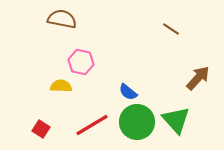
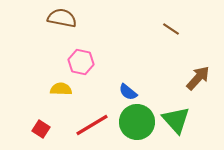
brown semicircle: moved 1 px up
yellow semicircle: moved 3 px down
